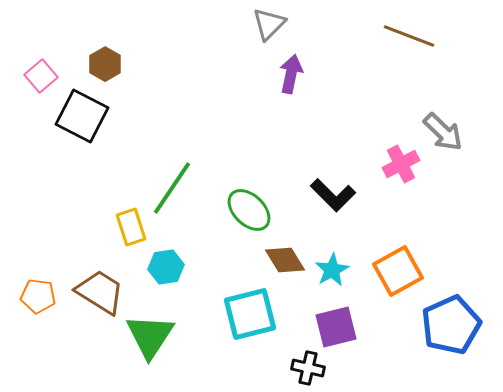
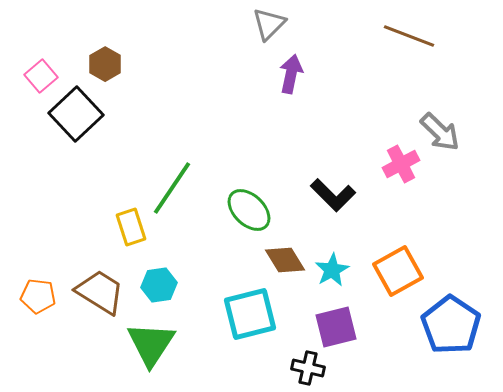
black square: moved 6 px left, 2 px up; rotated 20 degrees clockwise
gray arrow: moved 3 px left
cyan hexagon: moved 7 px left, 18 px down
blue pentagon: rotated 14 degrees counterclockwise
green triangle: moved 1 px right, 8 px down
